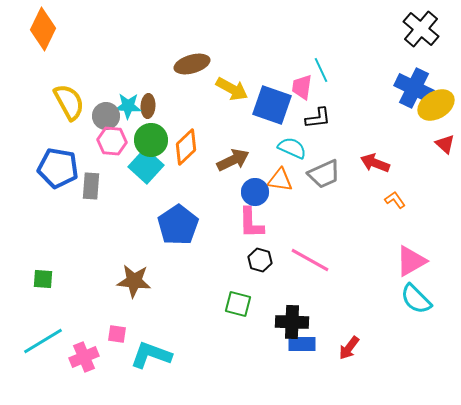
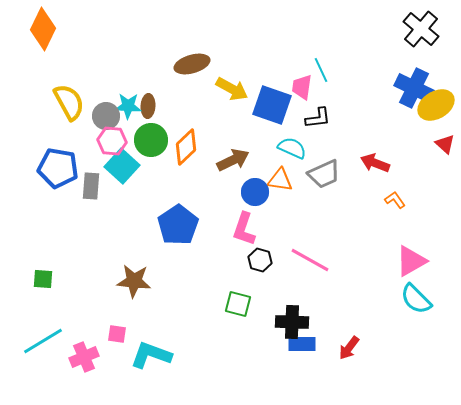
cyan square at (146, 166): moved 24 px left
pink L-shape at (251, 223): moved 7 px left, 6 px down; rotated 20 degrees clockwise
